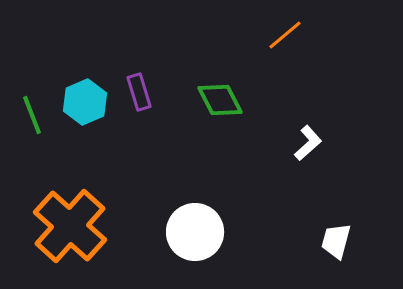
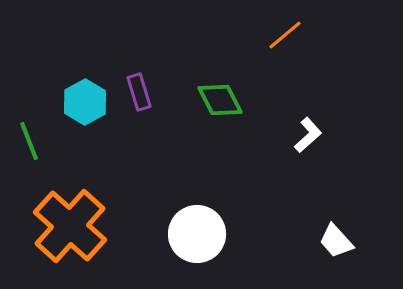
cyan hexagon: rotated 6 degrees counterclockwise
green line: moved 3 px left, 26 px down
white L-shape: moved 8 px up
white circle: moved 2 px right, 2 px down
white trapezoid: rotated 57 degrees counterclockwise
